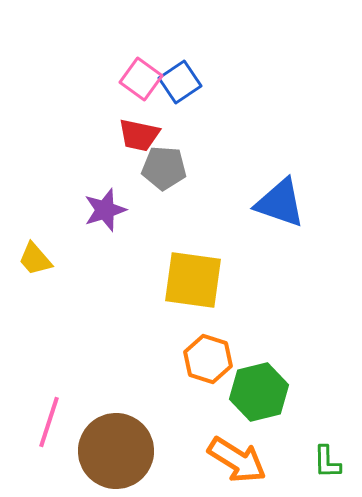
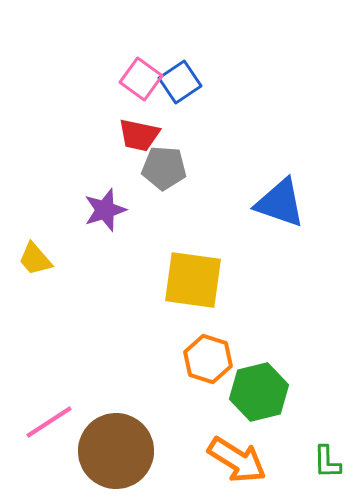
pink line: rotated 39 degrees clockwise
